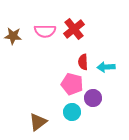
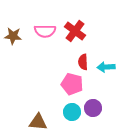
red cross: moved 1 px right, 2 px down; rotated 15 degrees counterclockwise
purple circle: moved 10 px down
brown triangle: rotated 42 degrees clockwise
